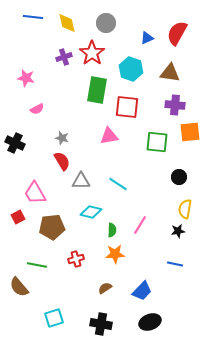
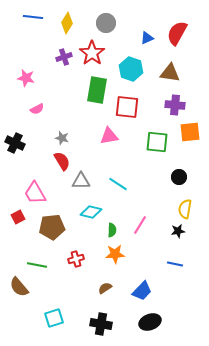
yellow diamond at (67, 23): rotated 45 degrees clockwise
